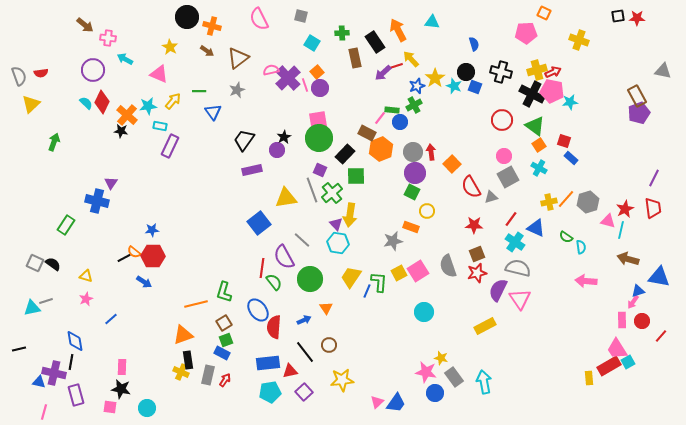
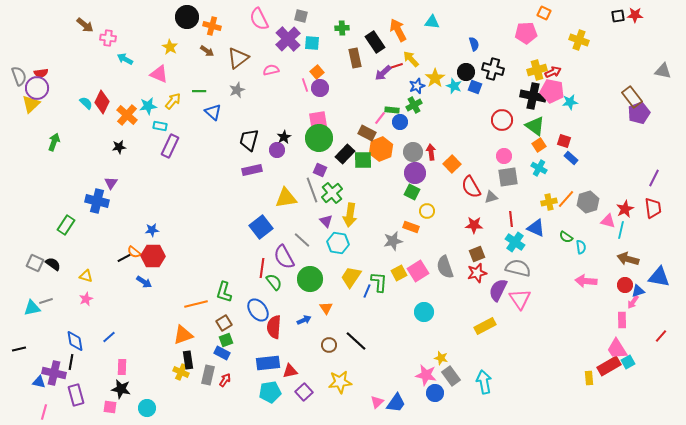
red star at (637, 18): moved 2 px left, 3 px up
green cross at (342, 33): moved 5 px up
cyan square at (312, 43): rotated 28 degrees counterclockwise
purple circle at (93, 70): moved 56 px left, 18 px down
black cross at (501, 72): moved 8 px left, 3 px up
purple cross at (288, 78): moved 39 px up
black cross at (532, 94): moved 1 px right, 2 px down; rotated 15 degrees counterclockwise
brown rectangle at (637, 96): moved 5 px left, 1 px down; rotated 10 degrees counterclockwise
blue triangle at (213, 112): rotated 12 degrees counterclockwise
black star at (121, 131): moved 2 px left, 16 px down; rotated 16 degrees counterclockwise
black trapezoid at (244, 140): moved 5 px right; rotated 20 degrees counterclockwise
green square at (356, 176): moved 7 px right, 16 px up
gray square at (508, 177): rotated 20 degrees clockwise
red line at (511, 219): rotated 42 degrees counterclockwise
blue square at (259, 223): moved 2 px right, 4 px down
purple triangle at (336, 224): moved 10 px left, 3 px up
gray semicircle at (448, 266): moved 3 px left, 1 px down
blue line at (111, 319): moved 2 px left, 18 px down
red circle at (642, 321): moved 17 px left, 36 px up
black line at (305, 352): moved 51 px right, 11 px up; rotated 10 degrees counterclockwise
pink star at (426, 372): moved 3 px down
gray rectangle at (454, 377): moved 3 px left, 1 px up
yellow star at (342, 380): moved 2 px left, 2 px down
